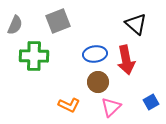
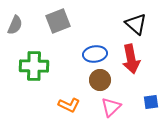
green cross: moved 10 px down
red arrow: moved 5 px right, 1 px up
brown circle: moved 2 px right, 2 px up
blue square: rotated 21 degrees clockwise
